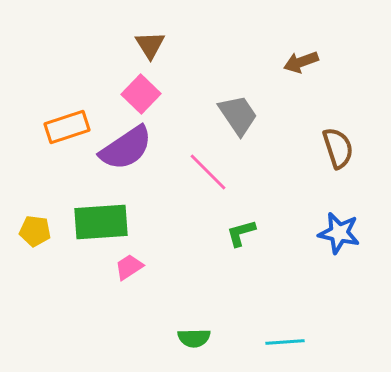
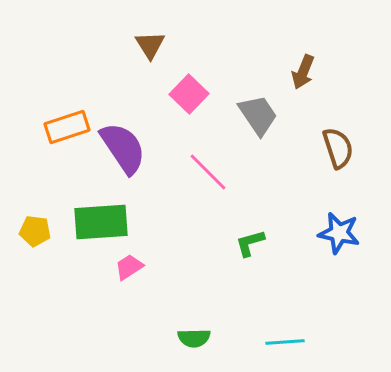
brown arrow: moved 2 px right, 10 px down; rotated 48 degrees counterclockwise
pink square: moved 48 px right
gray trapezoid: moved 20 px right
purple semicircle: moved 3 px left; rotated 90 degrees counterclockwise
green L-shape: moved 9 px right, 10 px down
